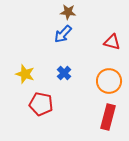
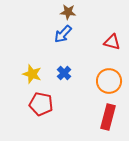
yellow star: moved 7 px right
